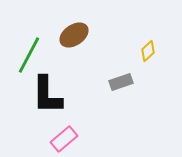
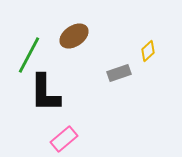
brown ellipse: moved 1 px down
gray rectangle: moved 2 px left, 9 px up
black L-shape: moved 2 px left, 2 px up
